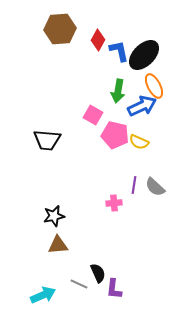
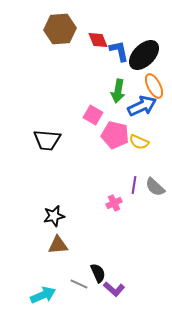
red diamond: rotated 50 degrees counterclockwise
pink cross: rotated 21 degrees counterclockwise
purple L-shape: rotated 55 degrees counterclockwise
